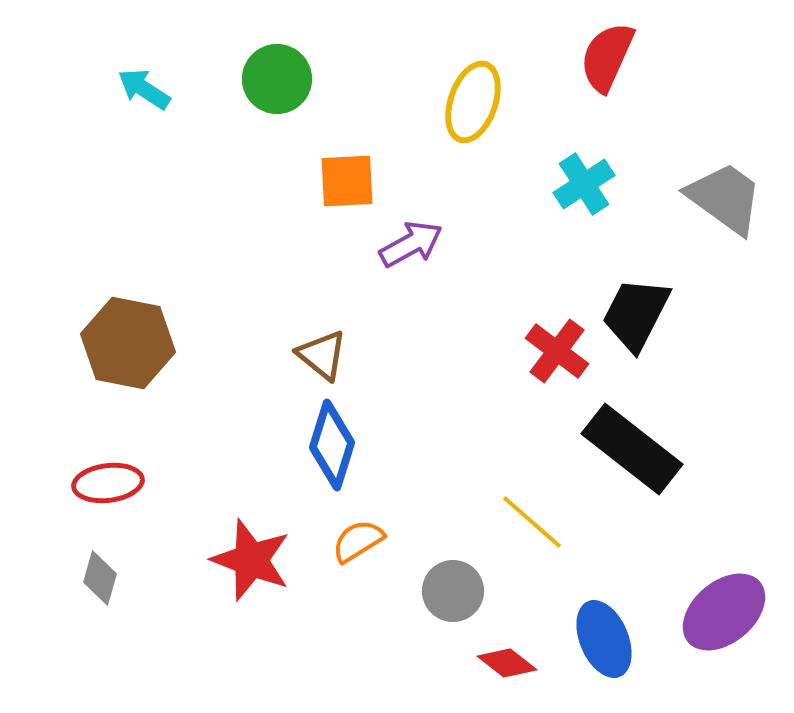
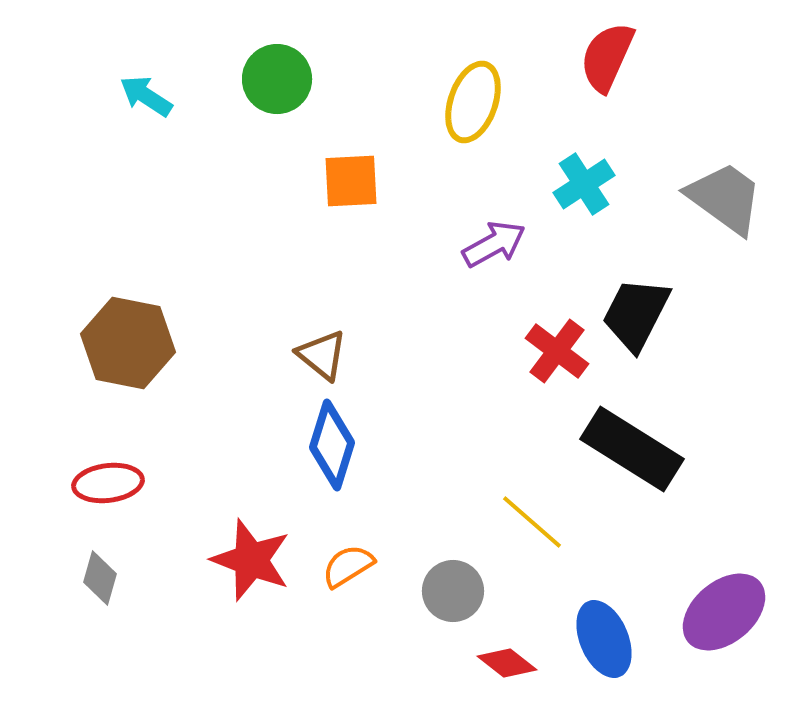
cyan arrow: moved 2 px right, 7 px down
orange square: moved 4 px right
purple arrow: moved 83 px right
black rectangle: rotated 6 degrees counterclockwise
orange semicircle: moved 10 px left, 25 px down
